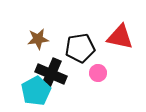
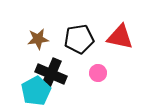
black pentagon: moved 1 px left, 9 px up
